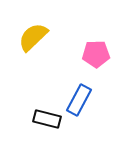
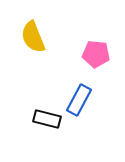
yellow semicircle: rotated 68 degrees counterclockwise
pink pentagon: rotated 8 degrees clockwise
